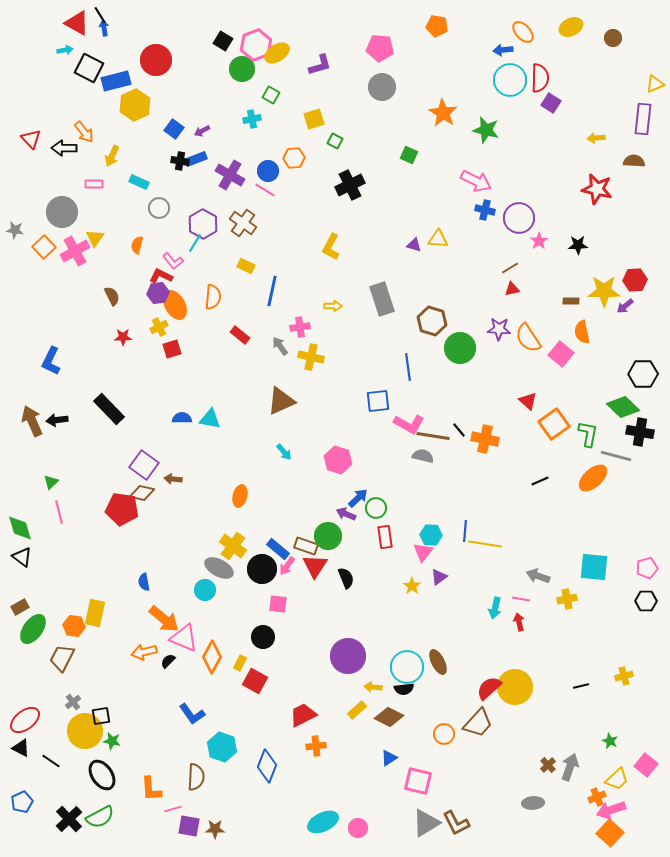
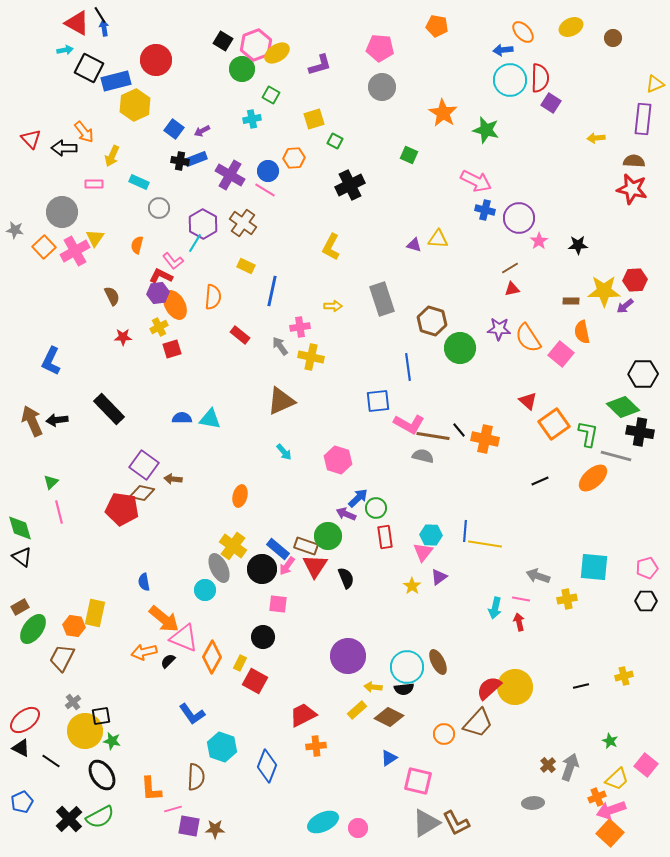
red star at (597, 189): moved 35 px right
gray ellipse at (219, 568): rotated 36 degrees clockwise
